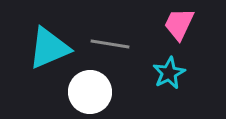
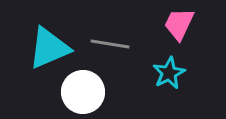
white circle: moved 7 px left
